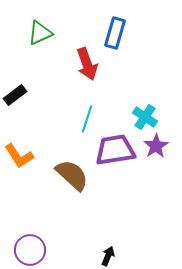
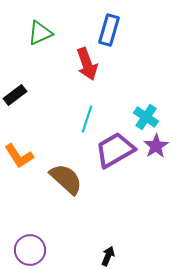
blue rectangle: moved 6 px left, 3 px up
cyan cross: moved 1 px right
purple trapezoid: rotated 21 degrees counterclockwise
brown semicircle: moved 6 px left, 4 px down
